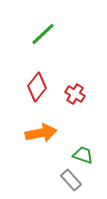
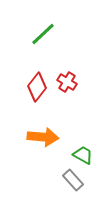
red cross: moved 8 px left, 12 px up
orange arrow: moved 2 px right, 4 px down; rotated 16 degrees clockwise
green trapezoid: rotated 10 degrees clockwise
gray rectangle: moved 2 px right
